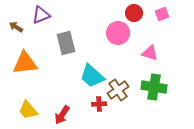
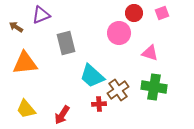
pink square: moved 1 px up
pink circle: moved 1 px right
yellow trapezoid: moved 2 px left, 1 px up
